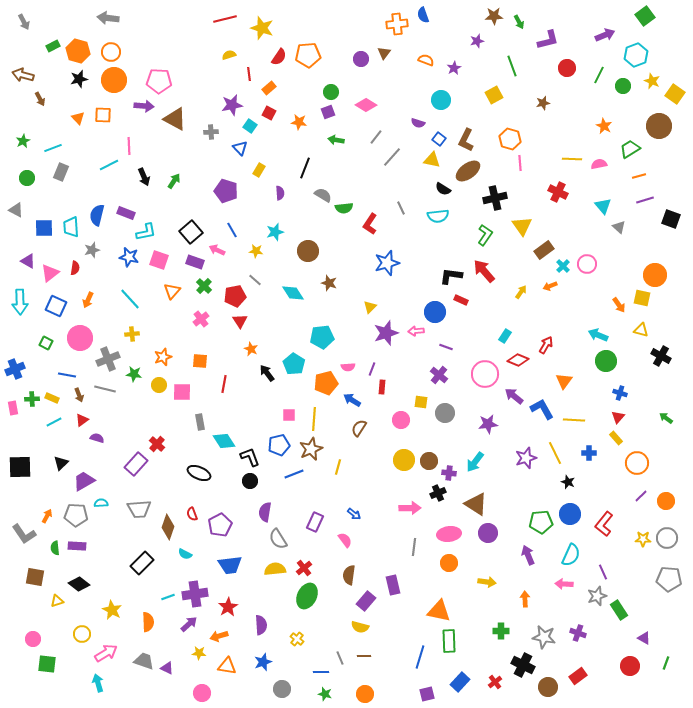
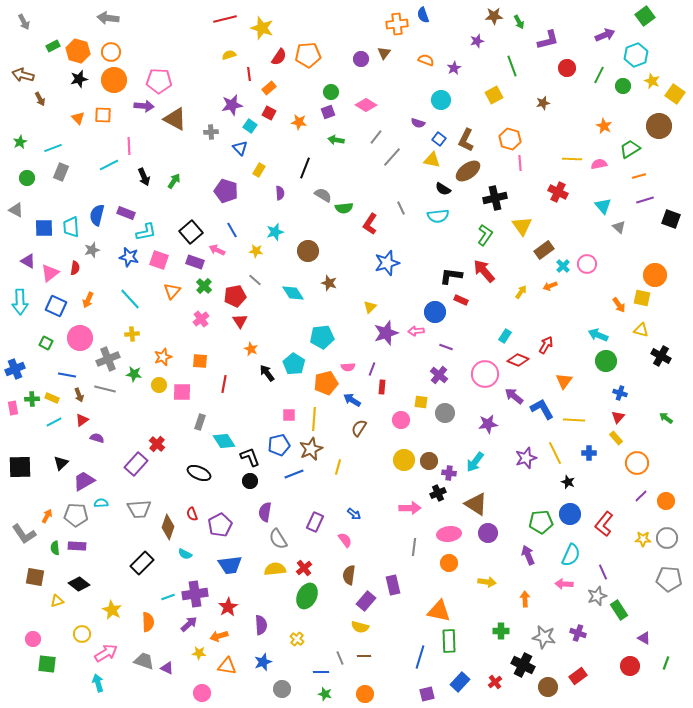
green star at (23, 141): moved 3 px left, 1 px down
gray rectangle at (200, 422): rotated 28 degrees clockwise
